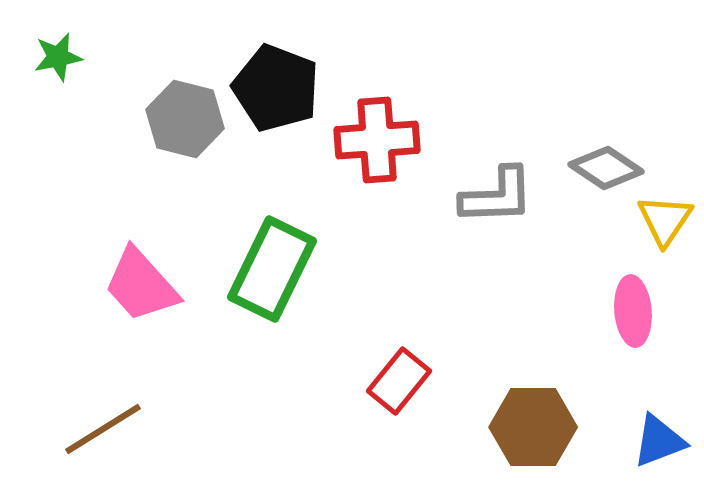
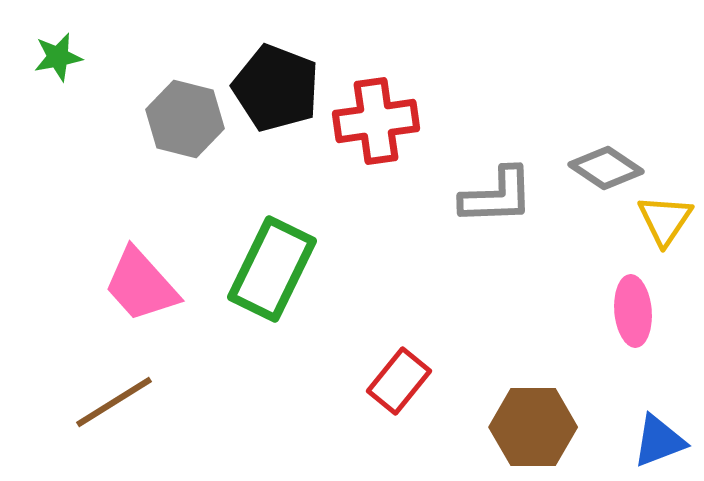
red cross: moved 1 px left, 19 px up; rotated 4 degrees counterclockwise
brown line: moved 11 px right, 27 px up
